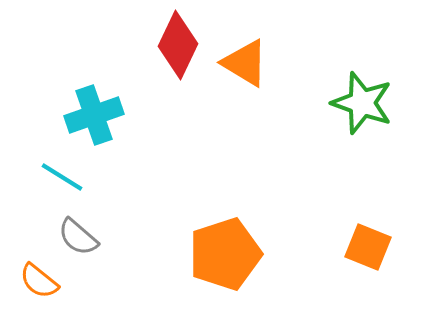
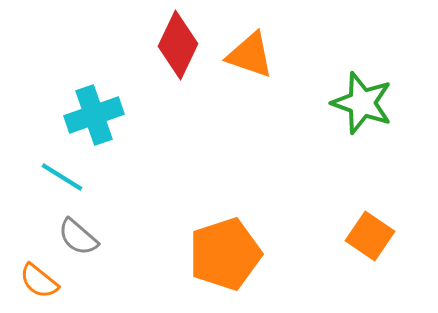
orange triangle: moved 5 px right, 8 px up; rotated 12 degrees counterclockwise
orange square: moved 2 px right, 11 px up; rotated 12 degrees clockwise
